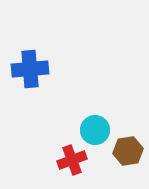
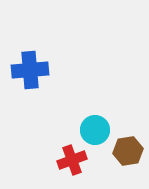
blue cross: moved 1 px down
